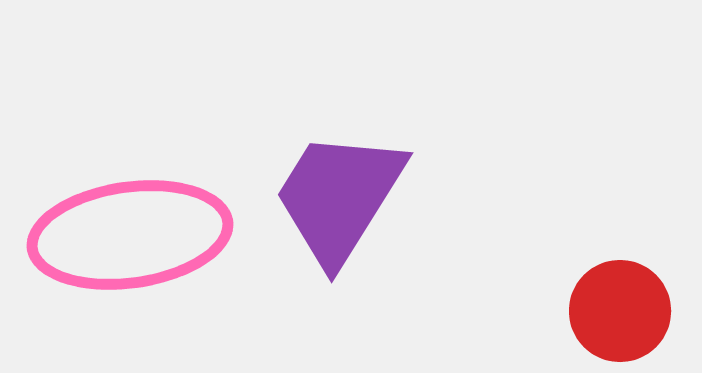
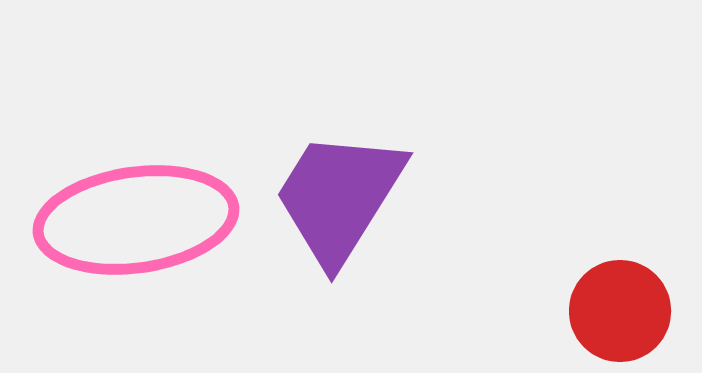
pink ellipse: moved 6 px right, 15 px up
